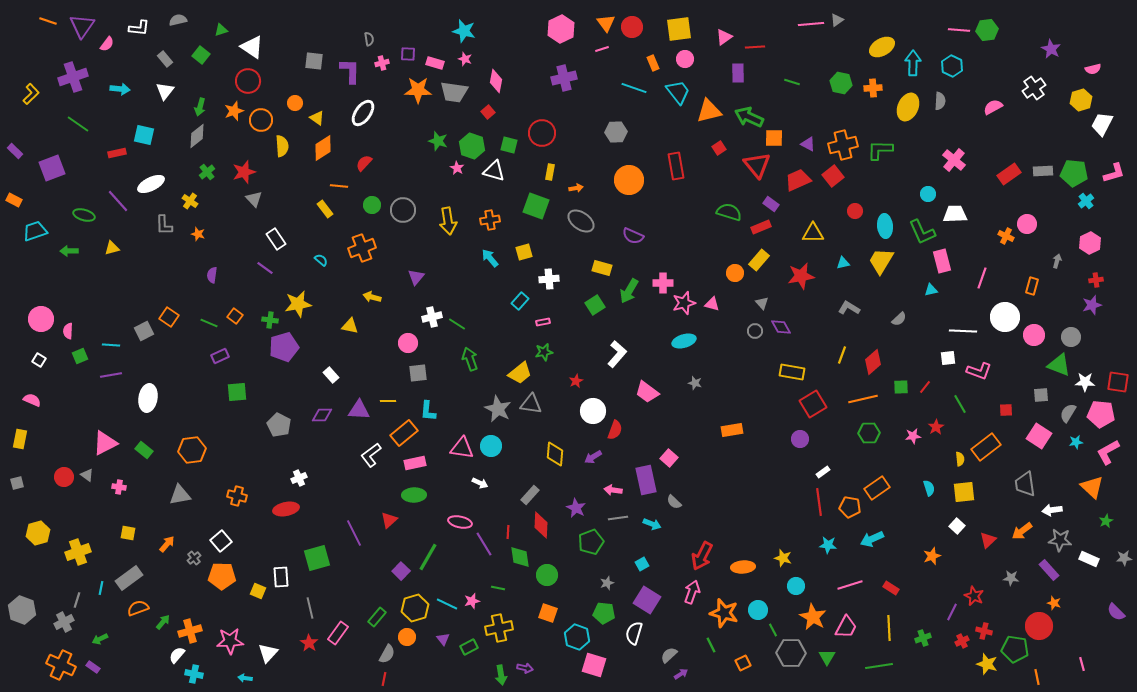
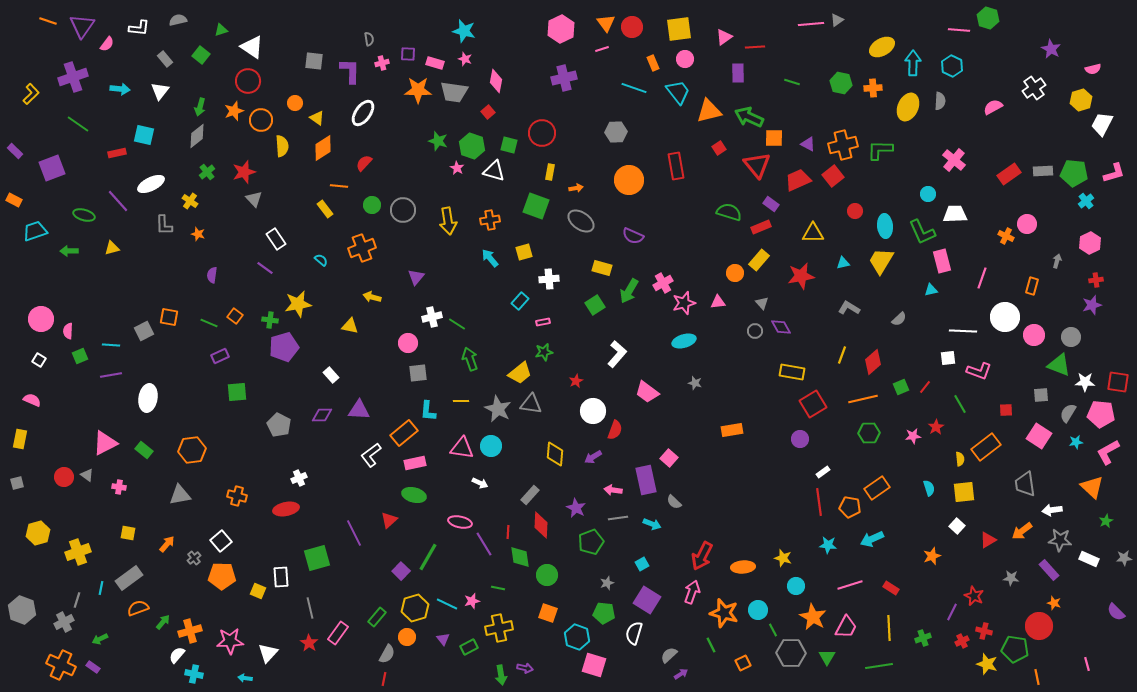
green hexagon at (987, 30): moved 1 px right, 12 px up; rotated 25 degrees clockwise
white triangle at (165, 91): moved 5 px left
pink cross at (663, 283): rotated 30 degrees counterclockwise
pink triangle at (712, 304): moved 6 px right, 2 px up; rotated 21 degrees counterclockwise
orange square at (169, 317): rotated 24 degrees counterclockwise
green square at (901, 387): rotated 21 degrees counterclockwise
yellow line at (388, 401): moved 73 px right
green ellipse at (414, 495): rotated 15 degrees clockwise
red triangle at (988, 540): rotated 12 degrees clockwise
pink line at (1082, 664): moved 5 px right
